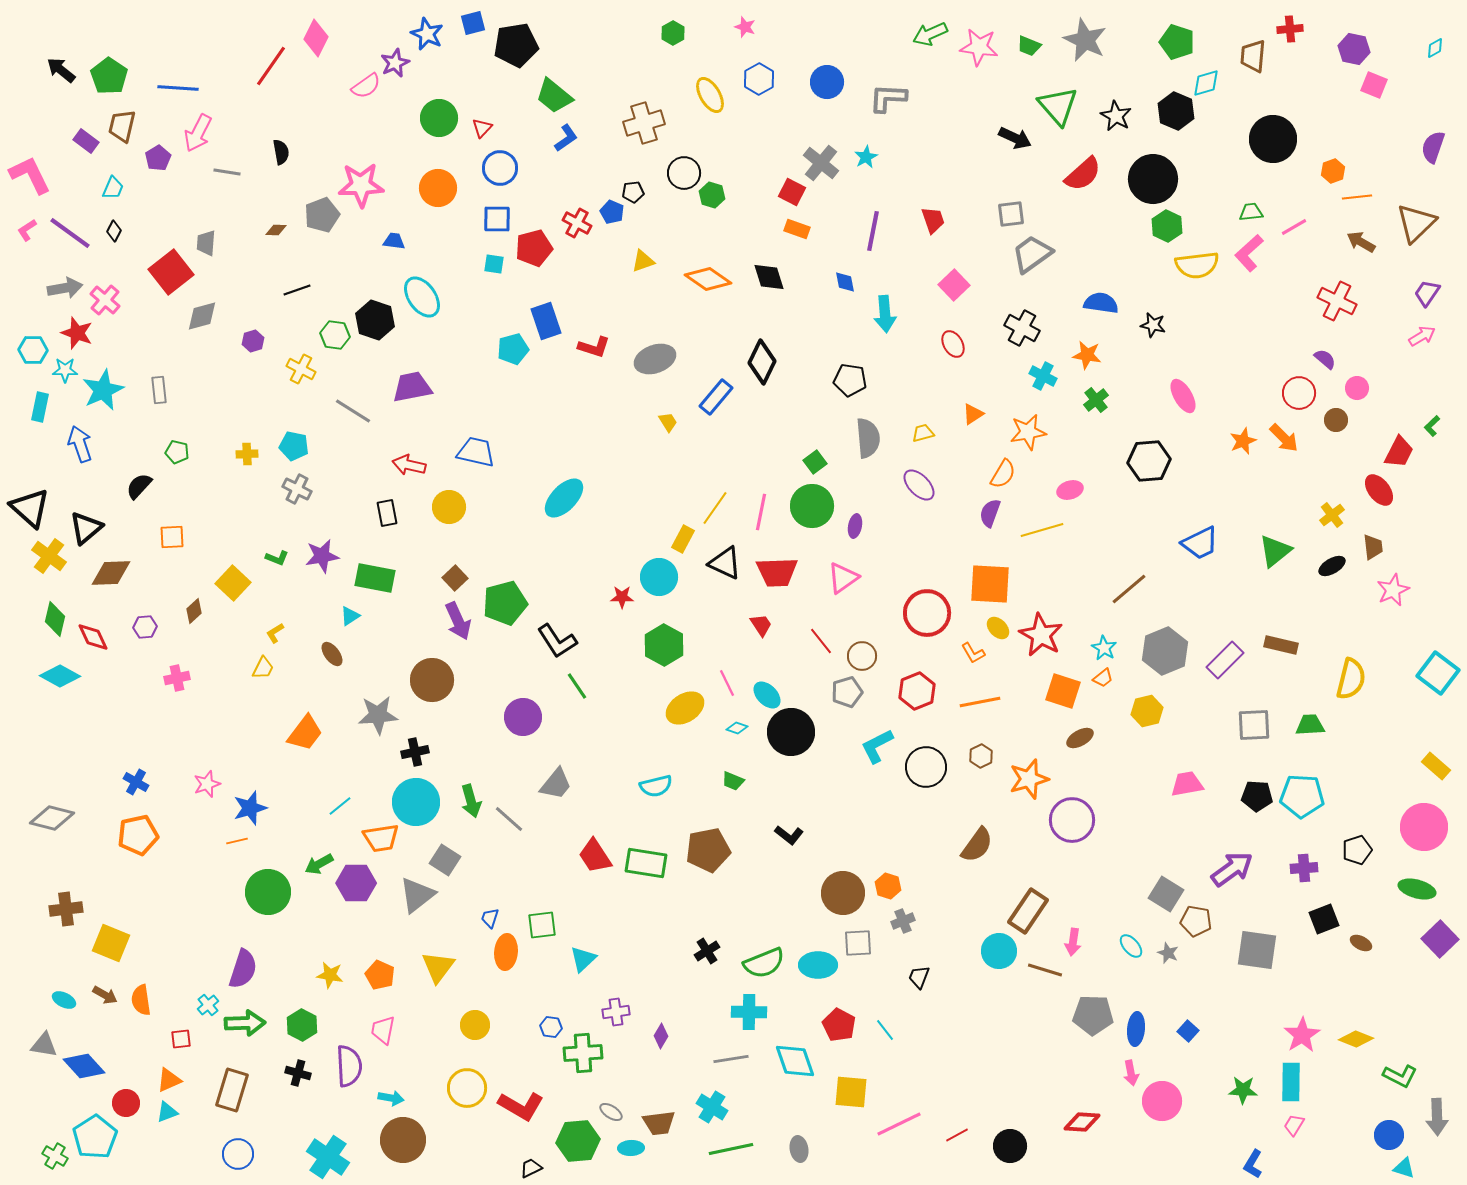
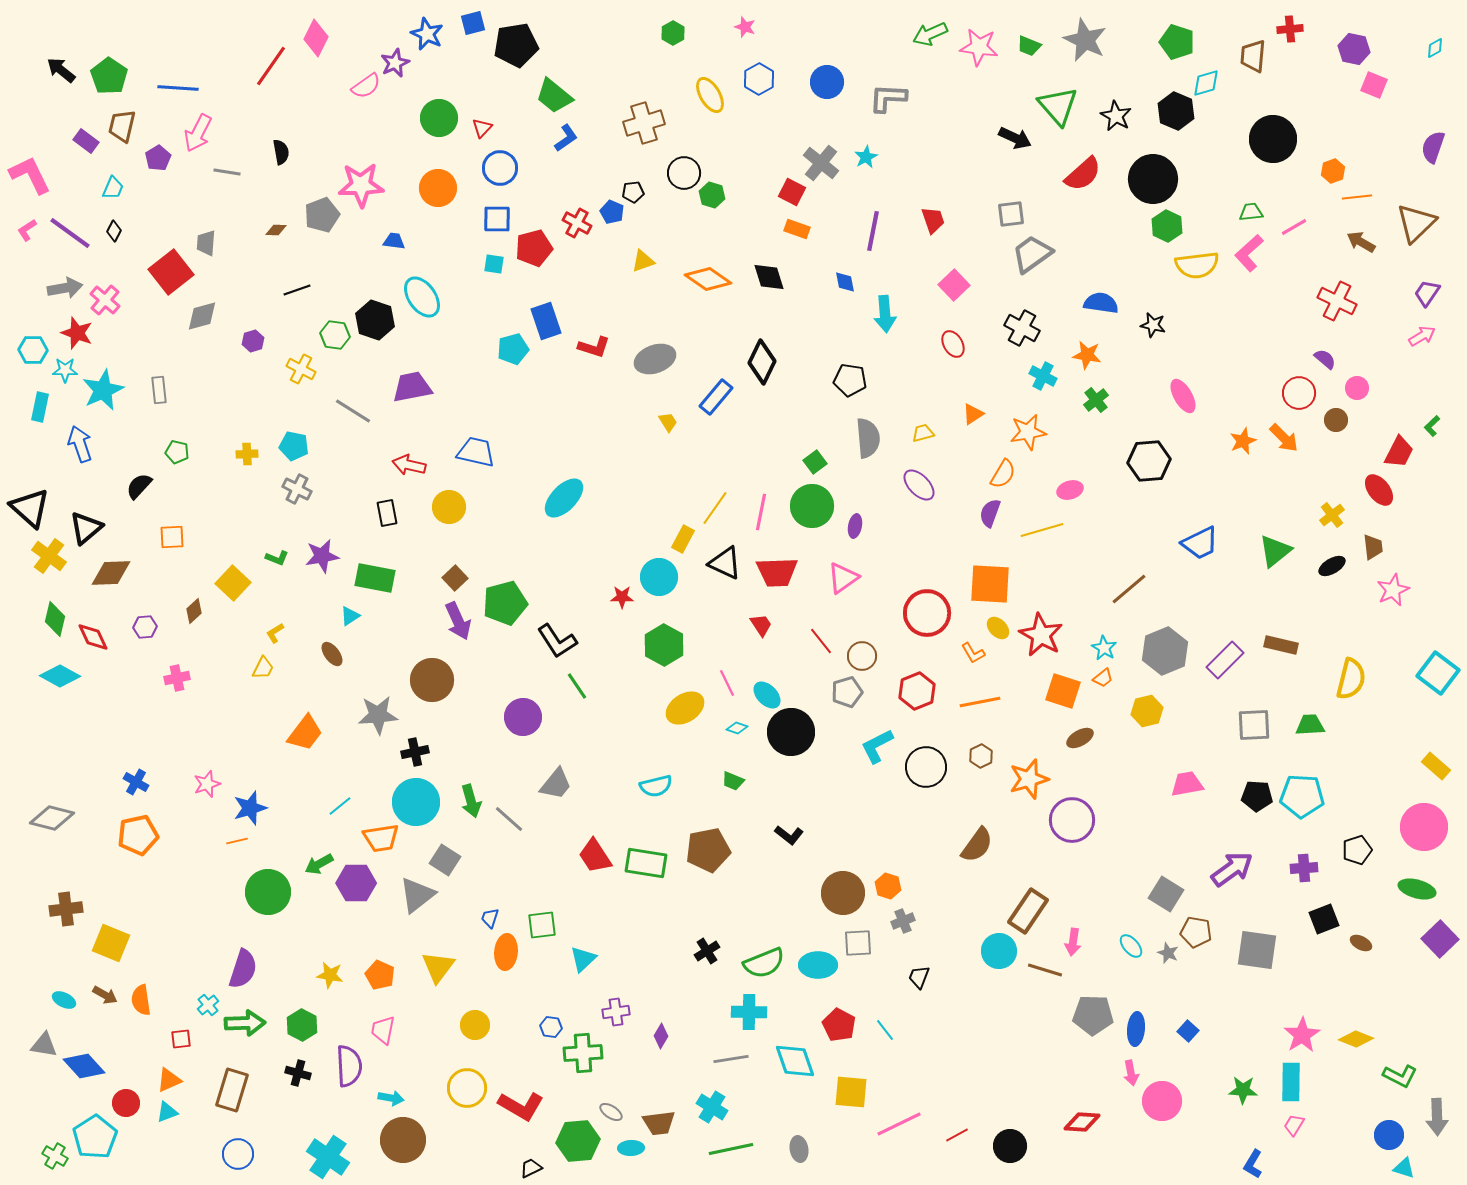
brown pentagon at (1196, 921): moved 11 px down
